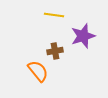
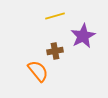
yellow line: moved 1 px right, 1 px down; rotated 24 degrees counterclockwise
purple star: rotated 10 degrees counterclockwise
